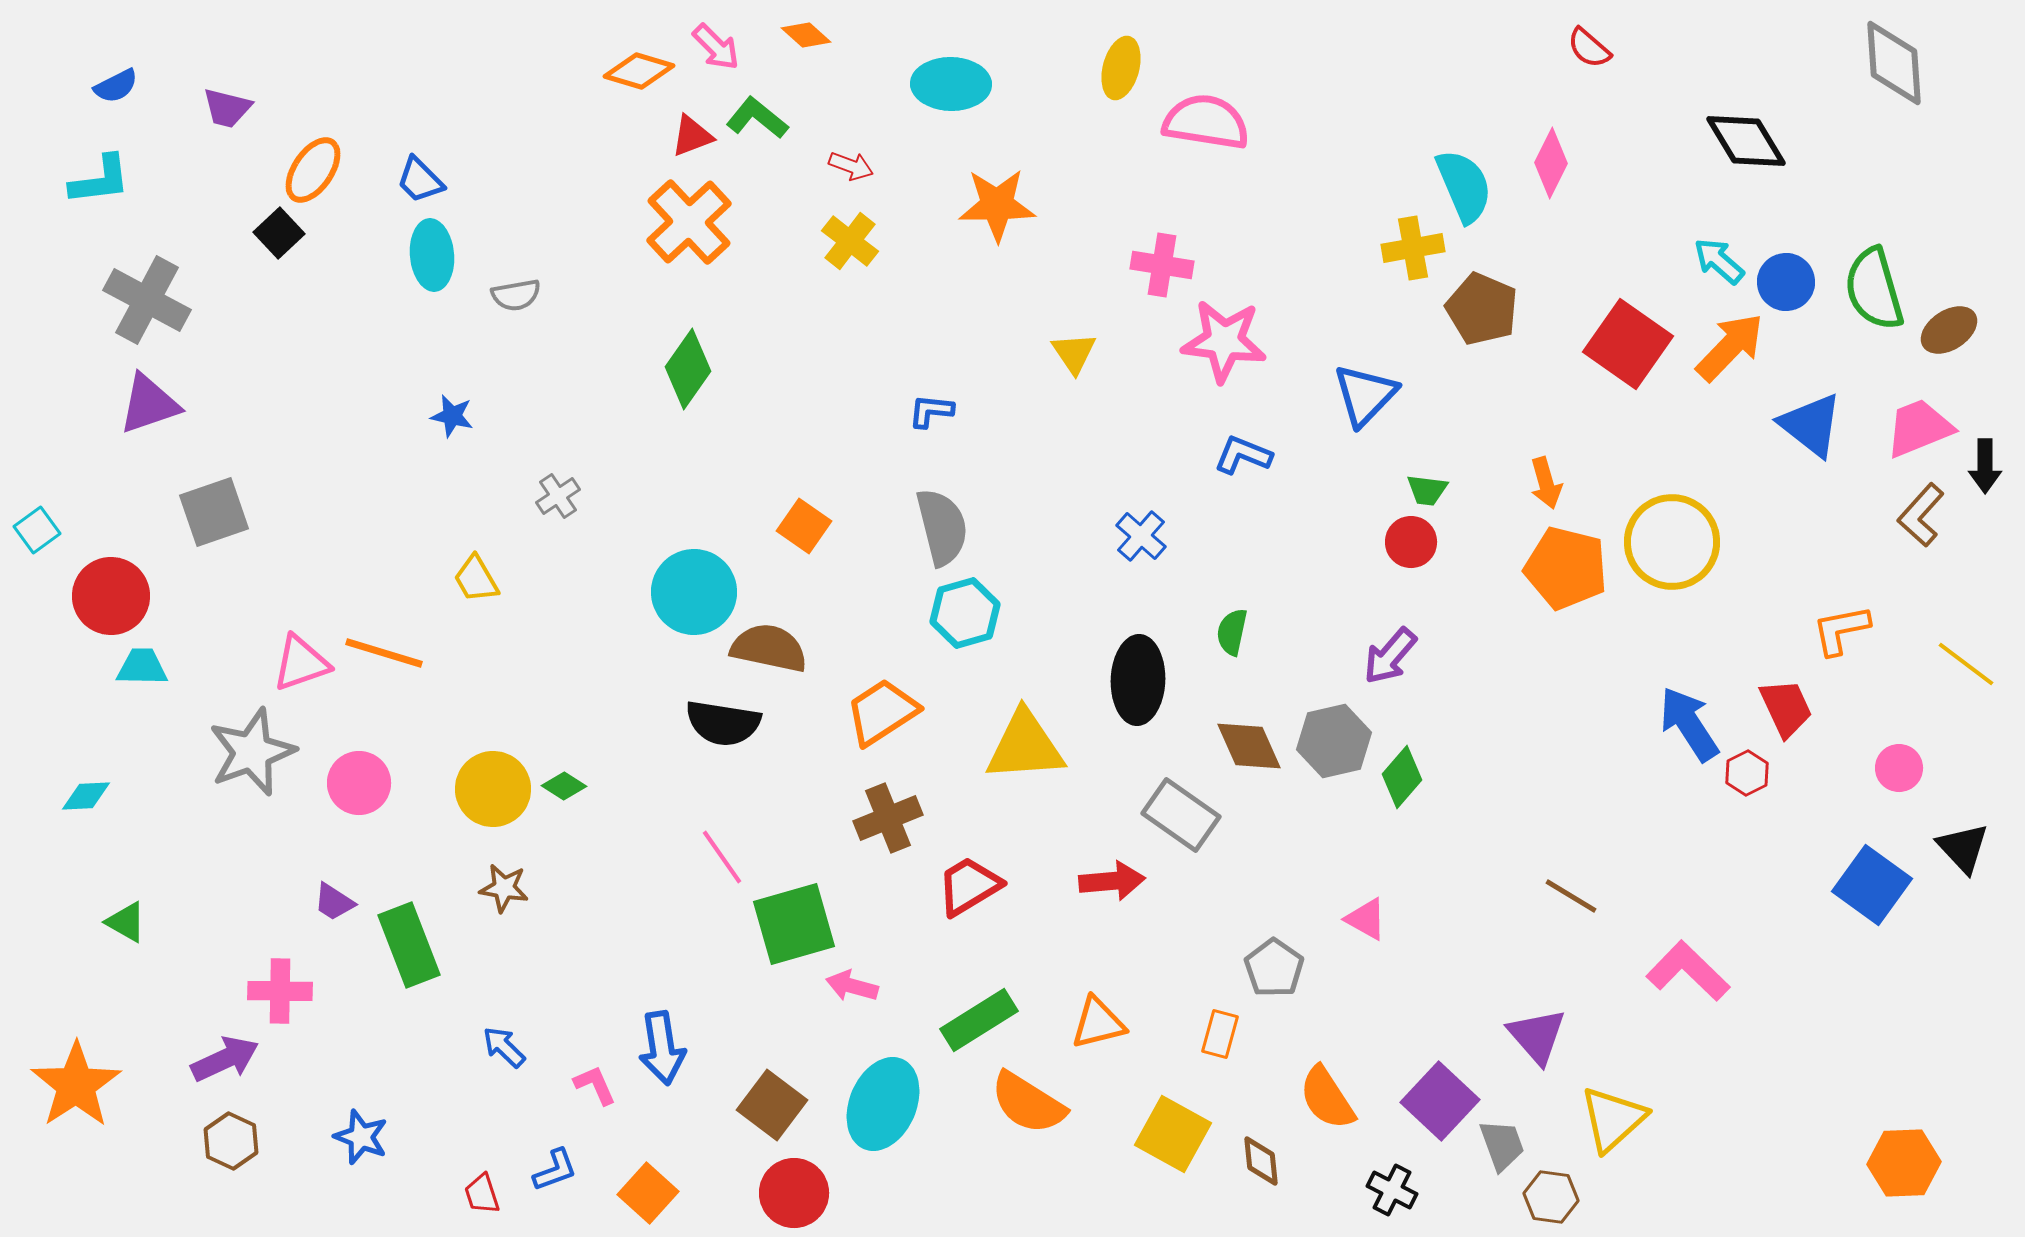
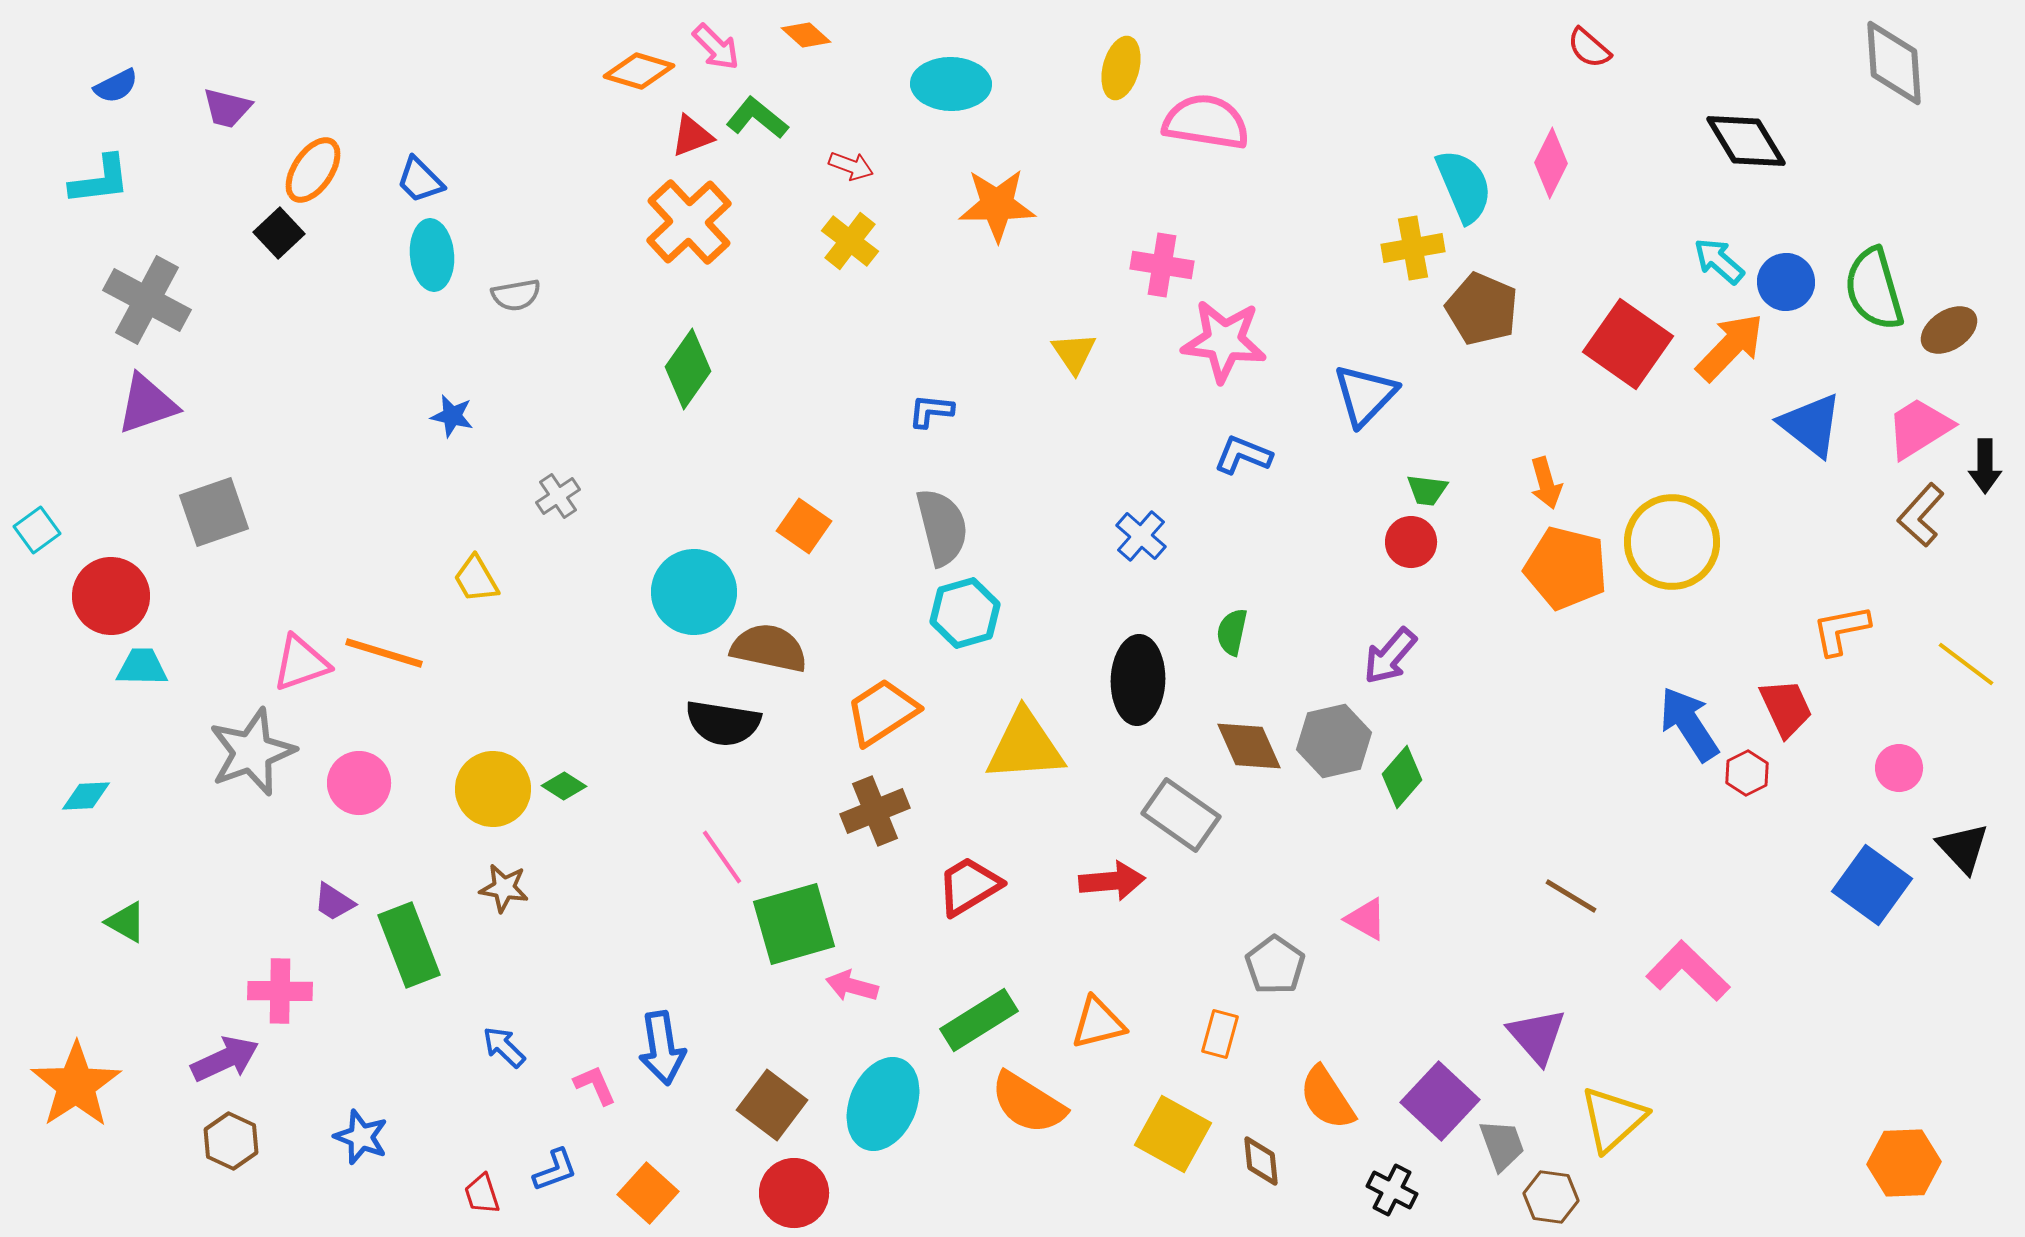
purple triangle at (149, 404): moved 2 px left
pink trapezoid at (1919, 428): rotated 10 degrees counterclockwise
brown cross at (888, 818): moved 13 px left, 7 px up
gray pentagon at (1274, 968): moved 1 px right, 3 px up
